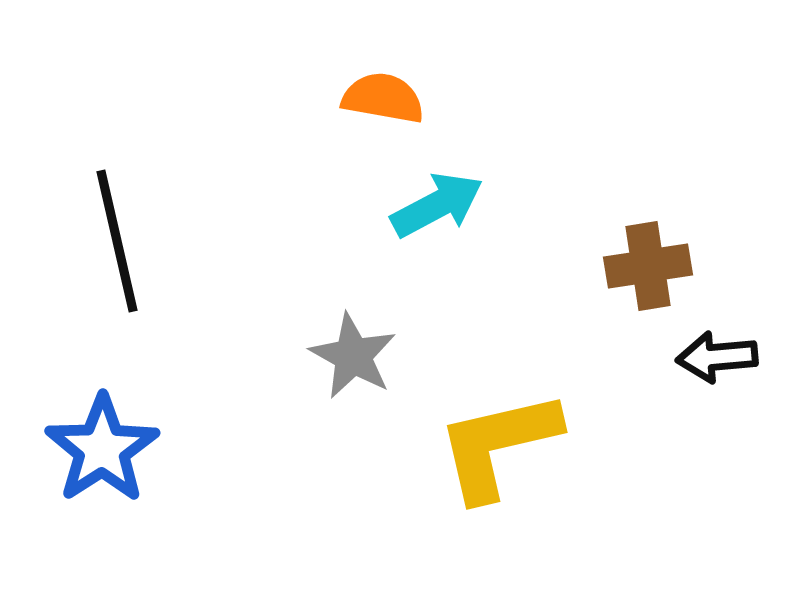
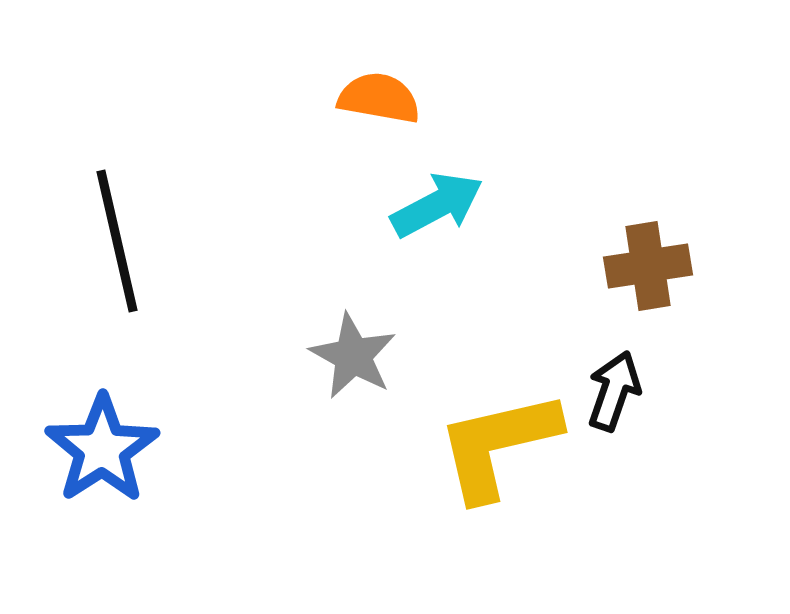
orange semicircle: moved 4 px left
black arrow: moved 103 px left, 34 px down; rotated 114 degrees clockwise
